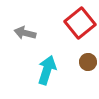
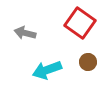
red square: rotated 16 degrees counterclockwise
cyan arrow: rotated 128 degrees counterclockwise
